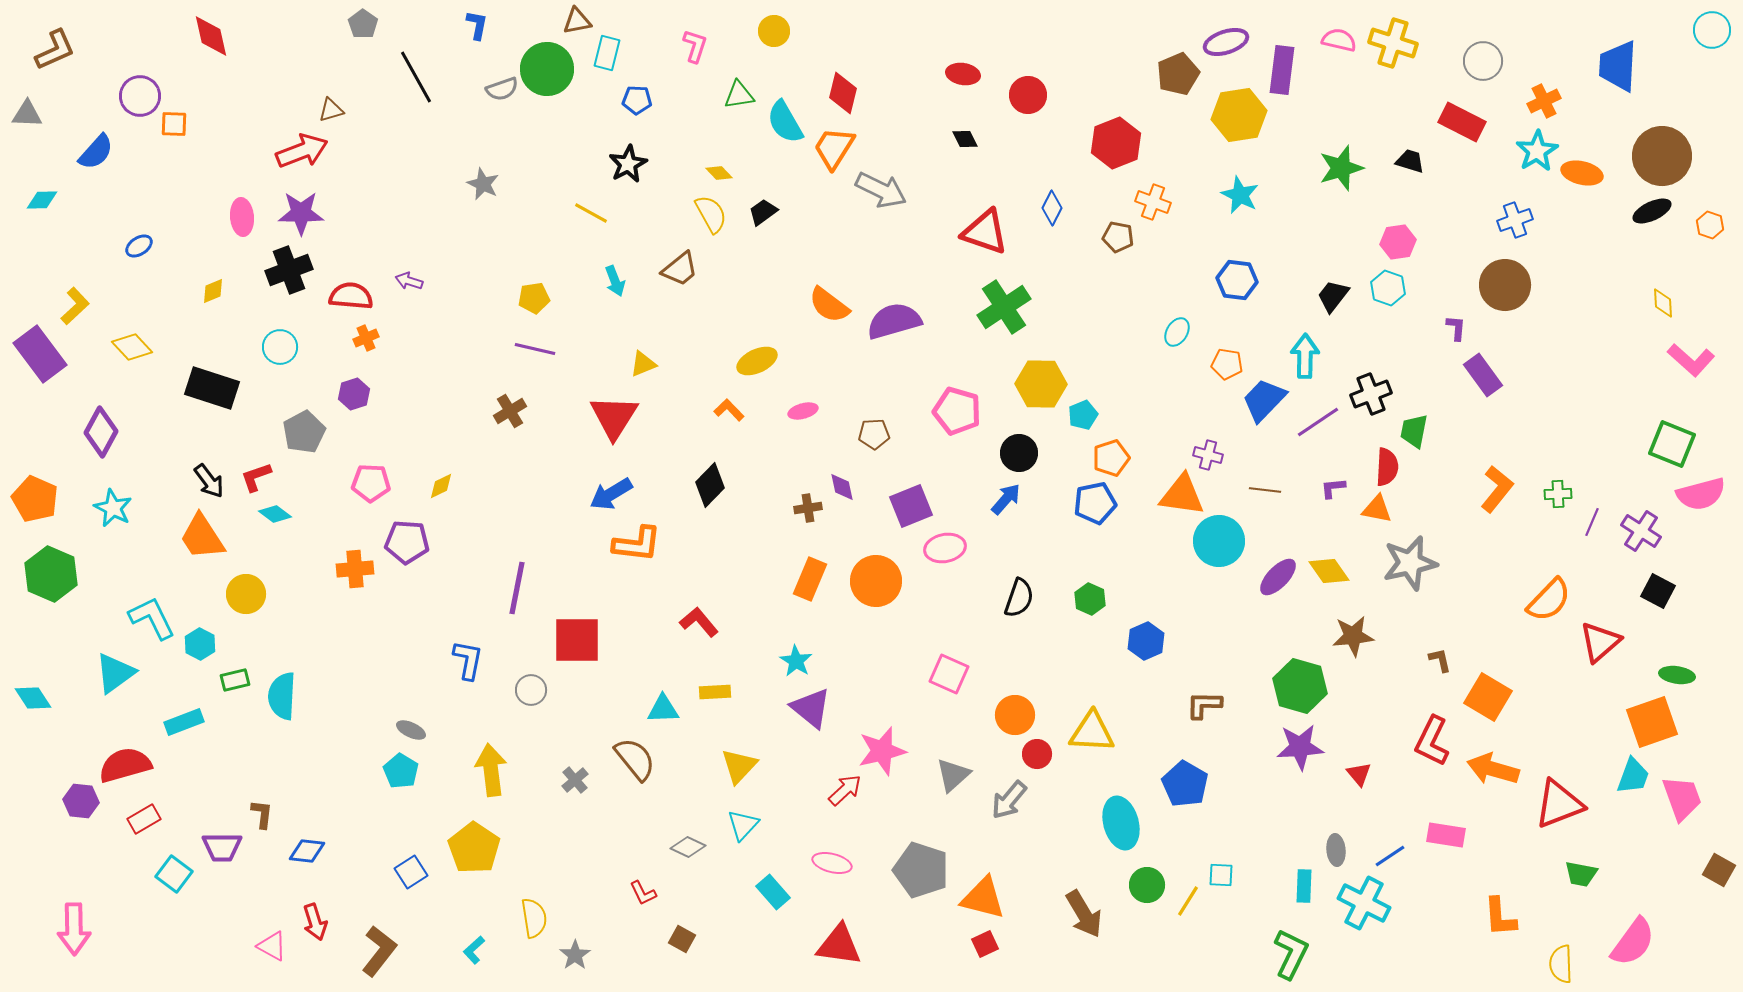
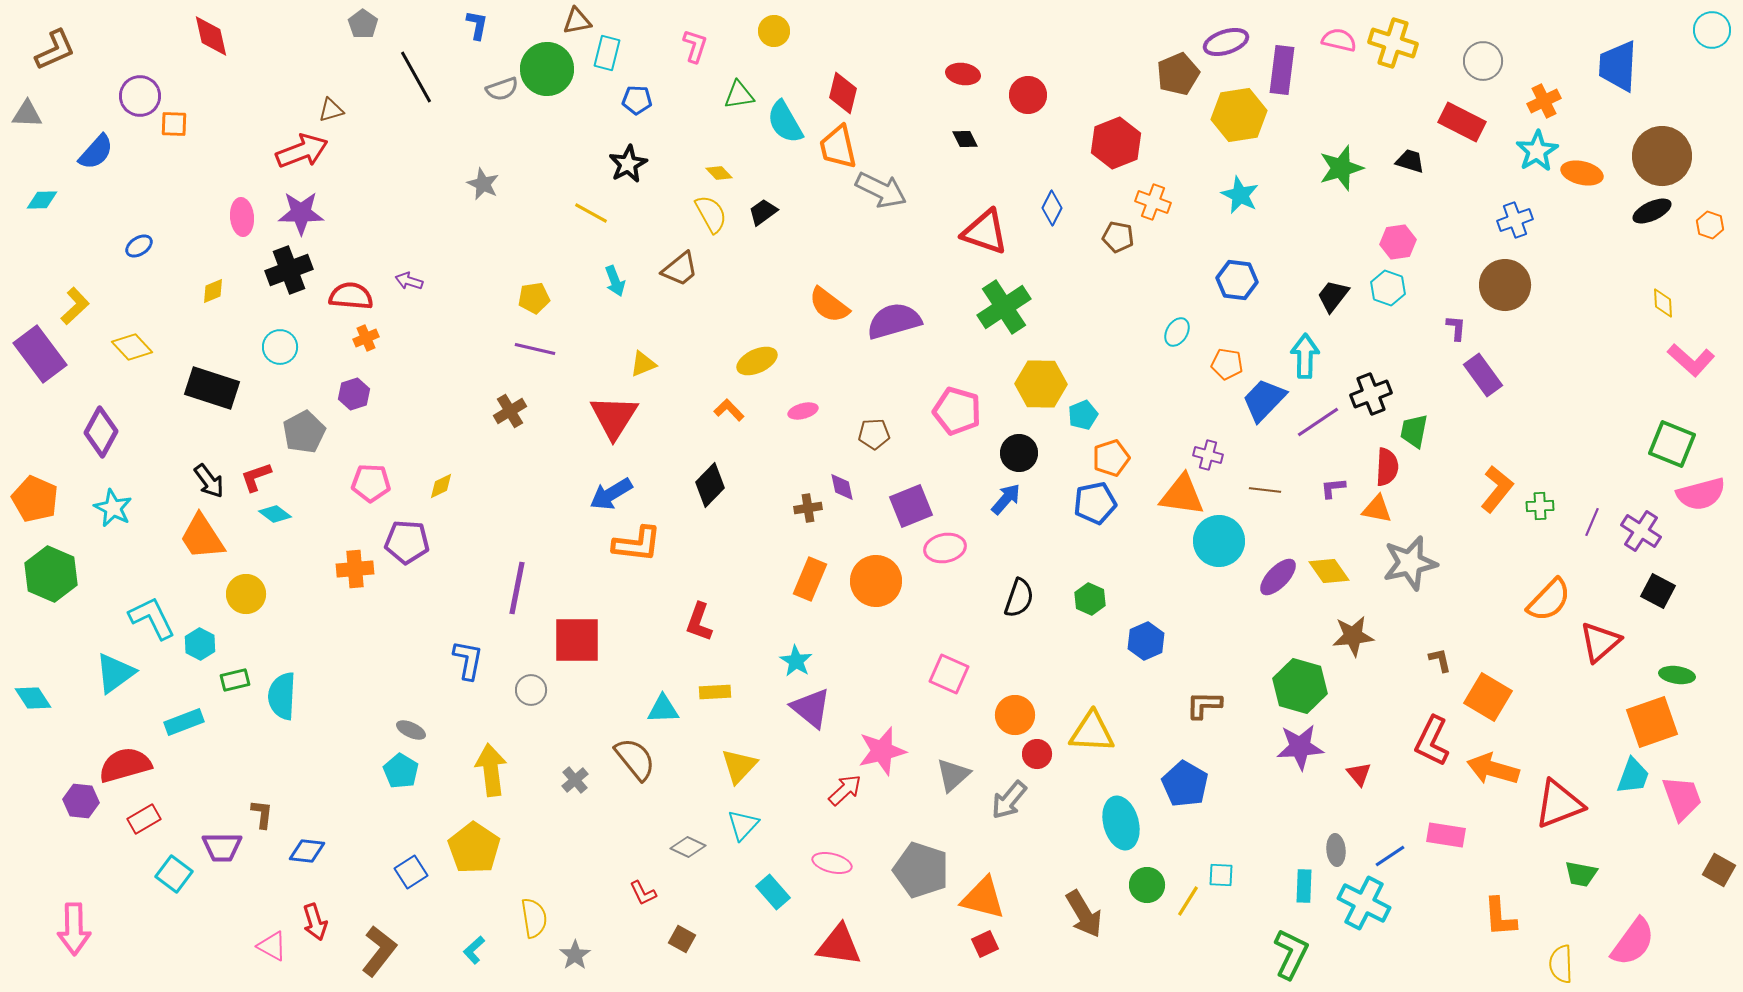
orange trapezoid at (834, 148): moved 4 px right, 1 px up; rotated 45 degrees counterclockwise
green cross at (1558, 494): moved 18 px left, 12 px down
red L-shape at (699, 622): rotated 120 degrees counterclockwise
